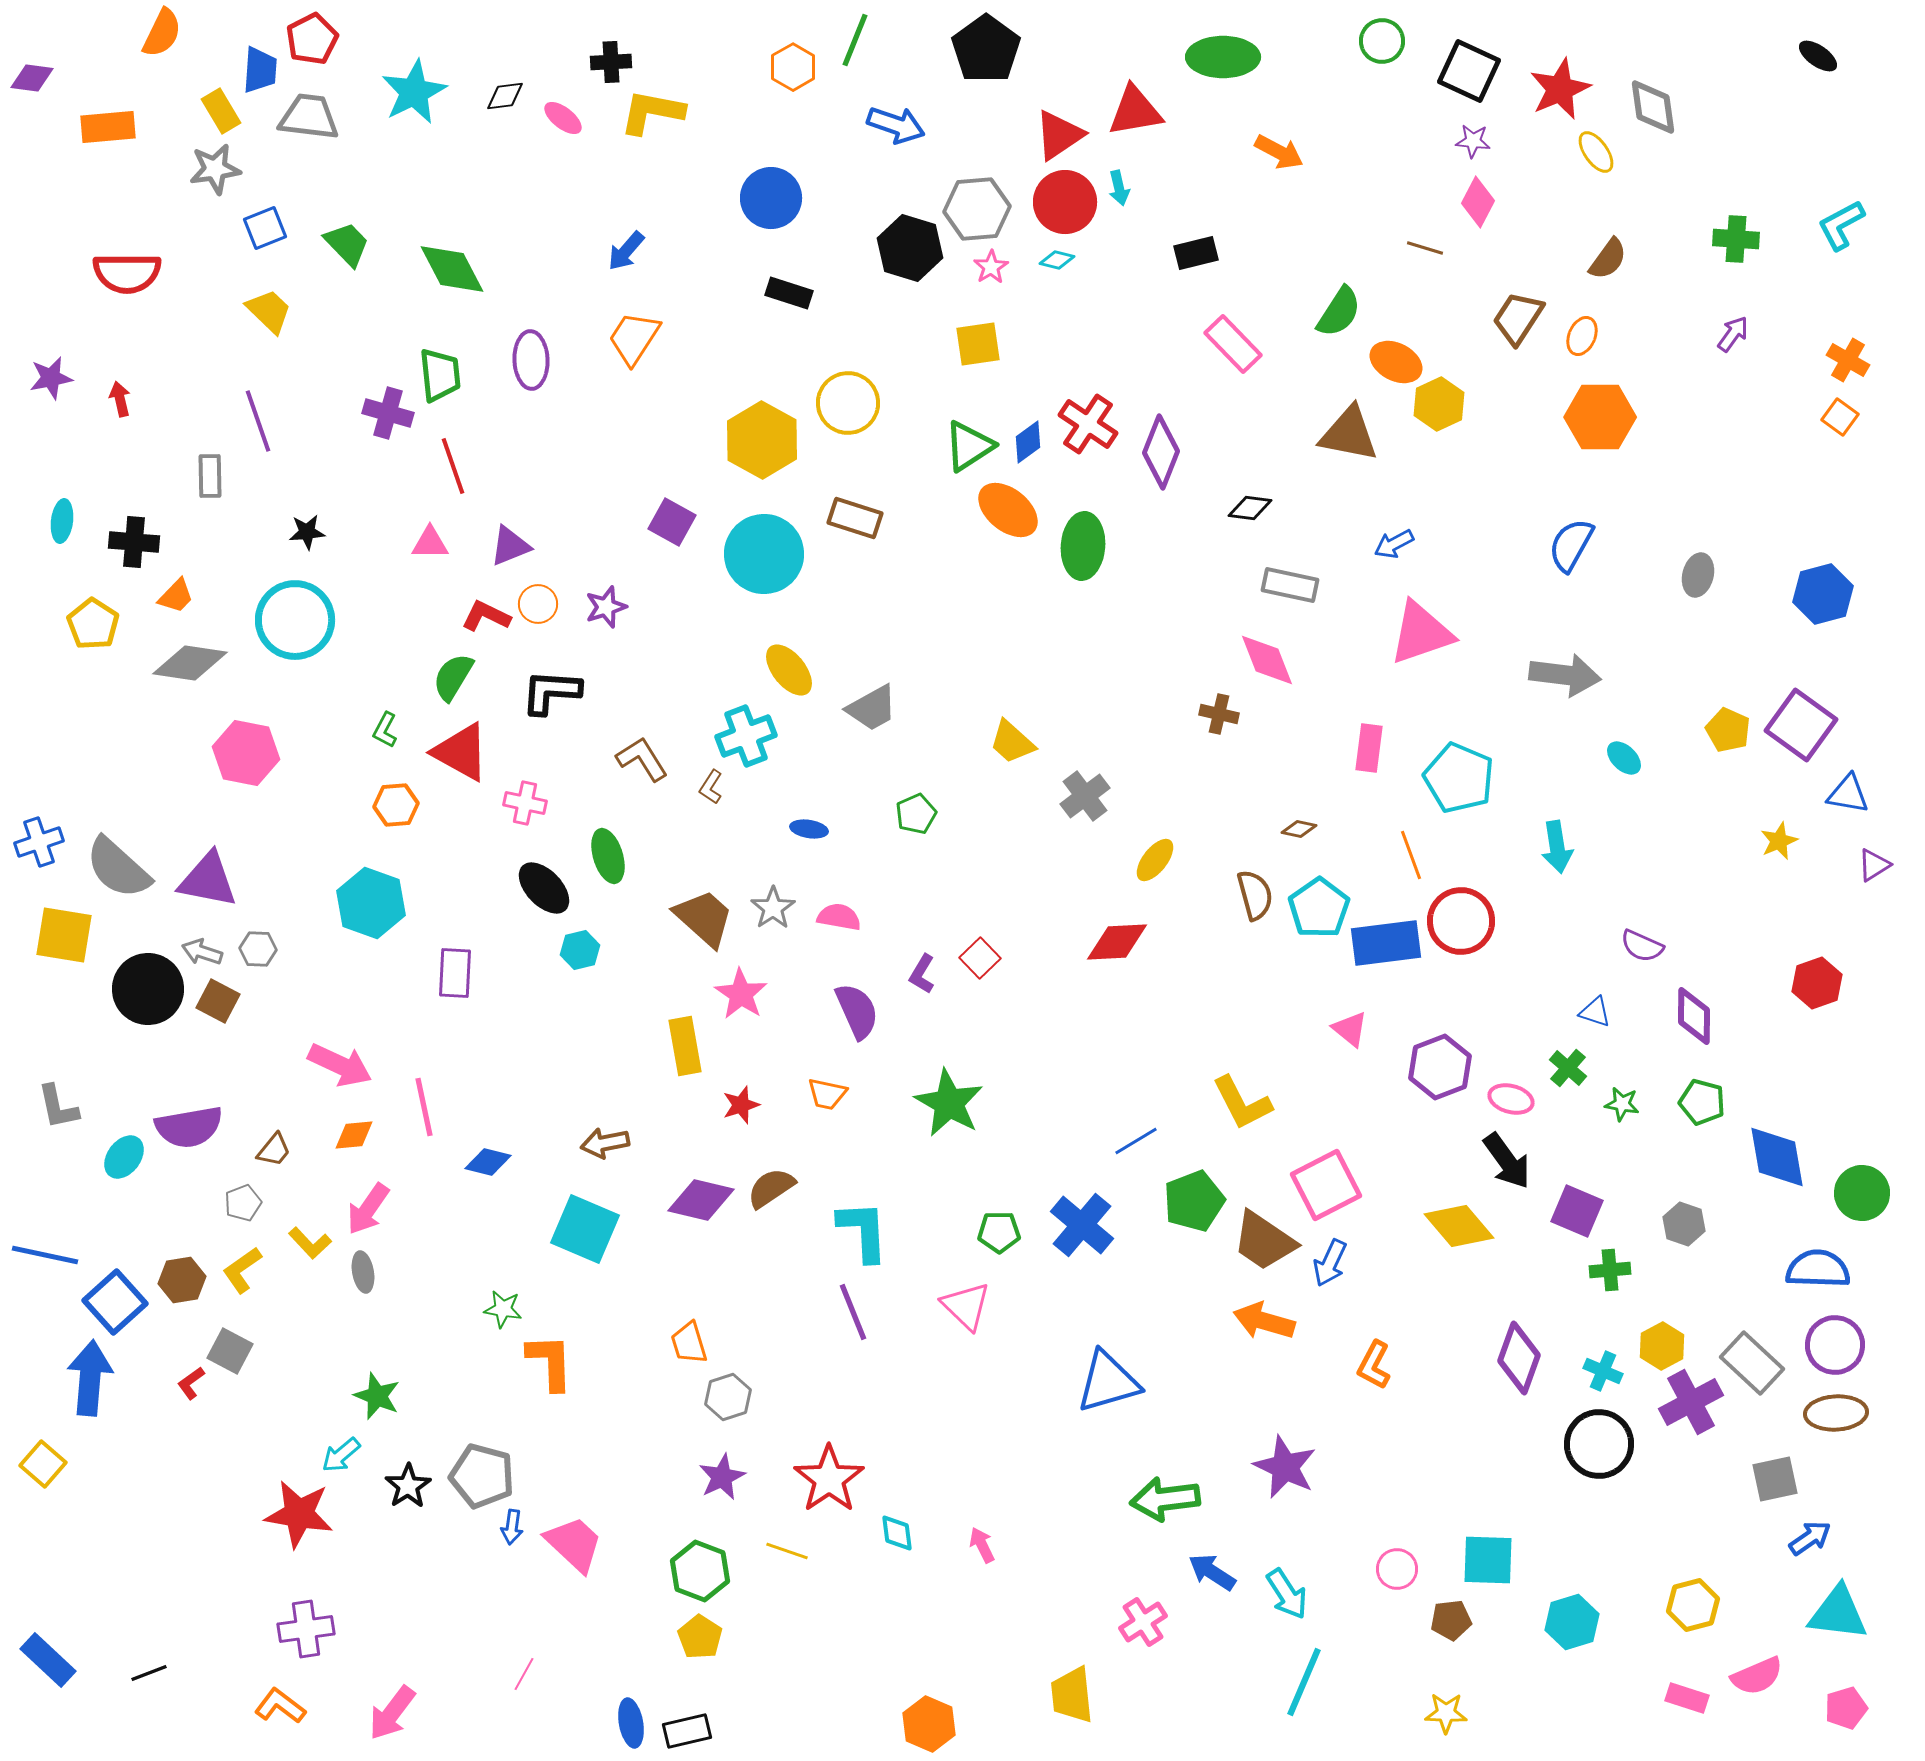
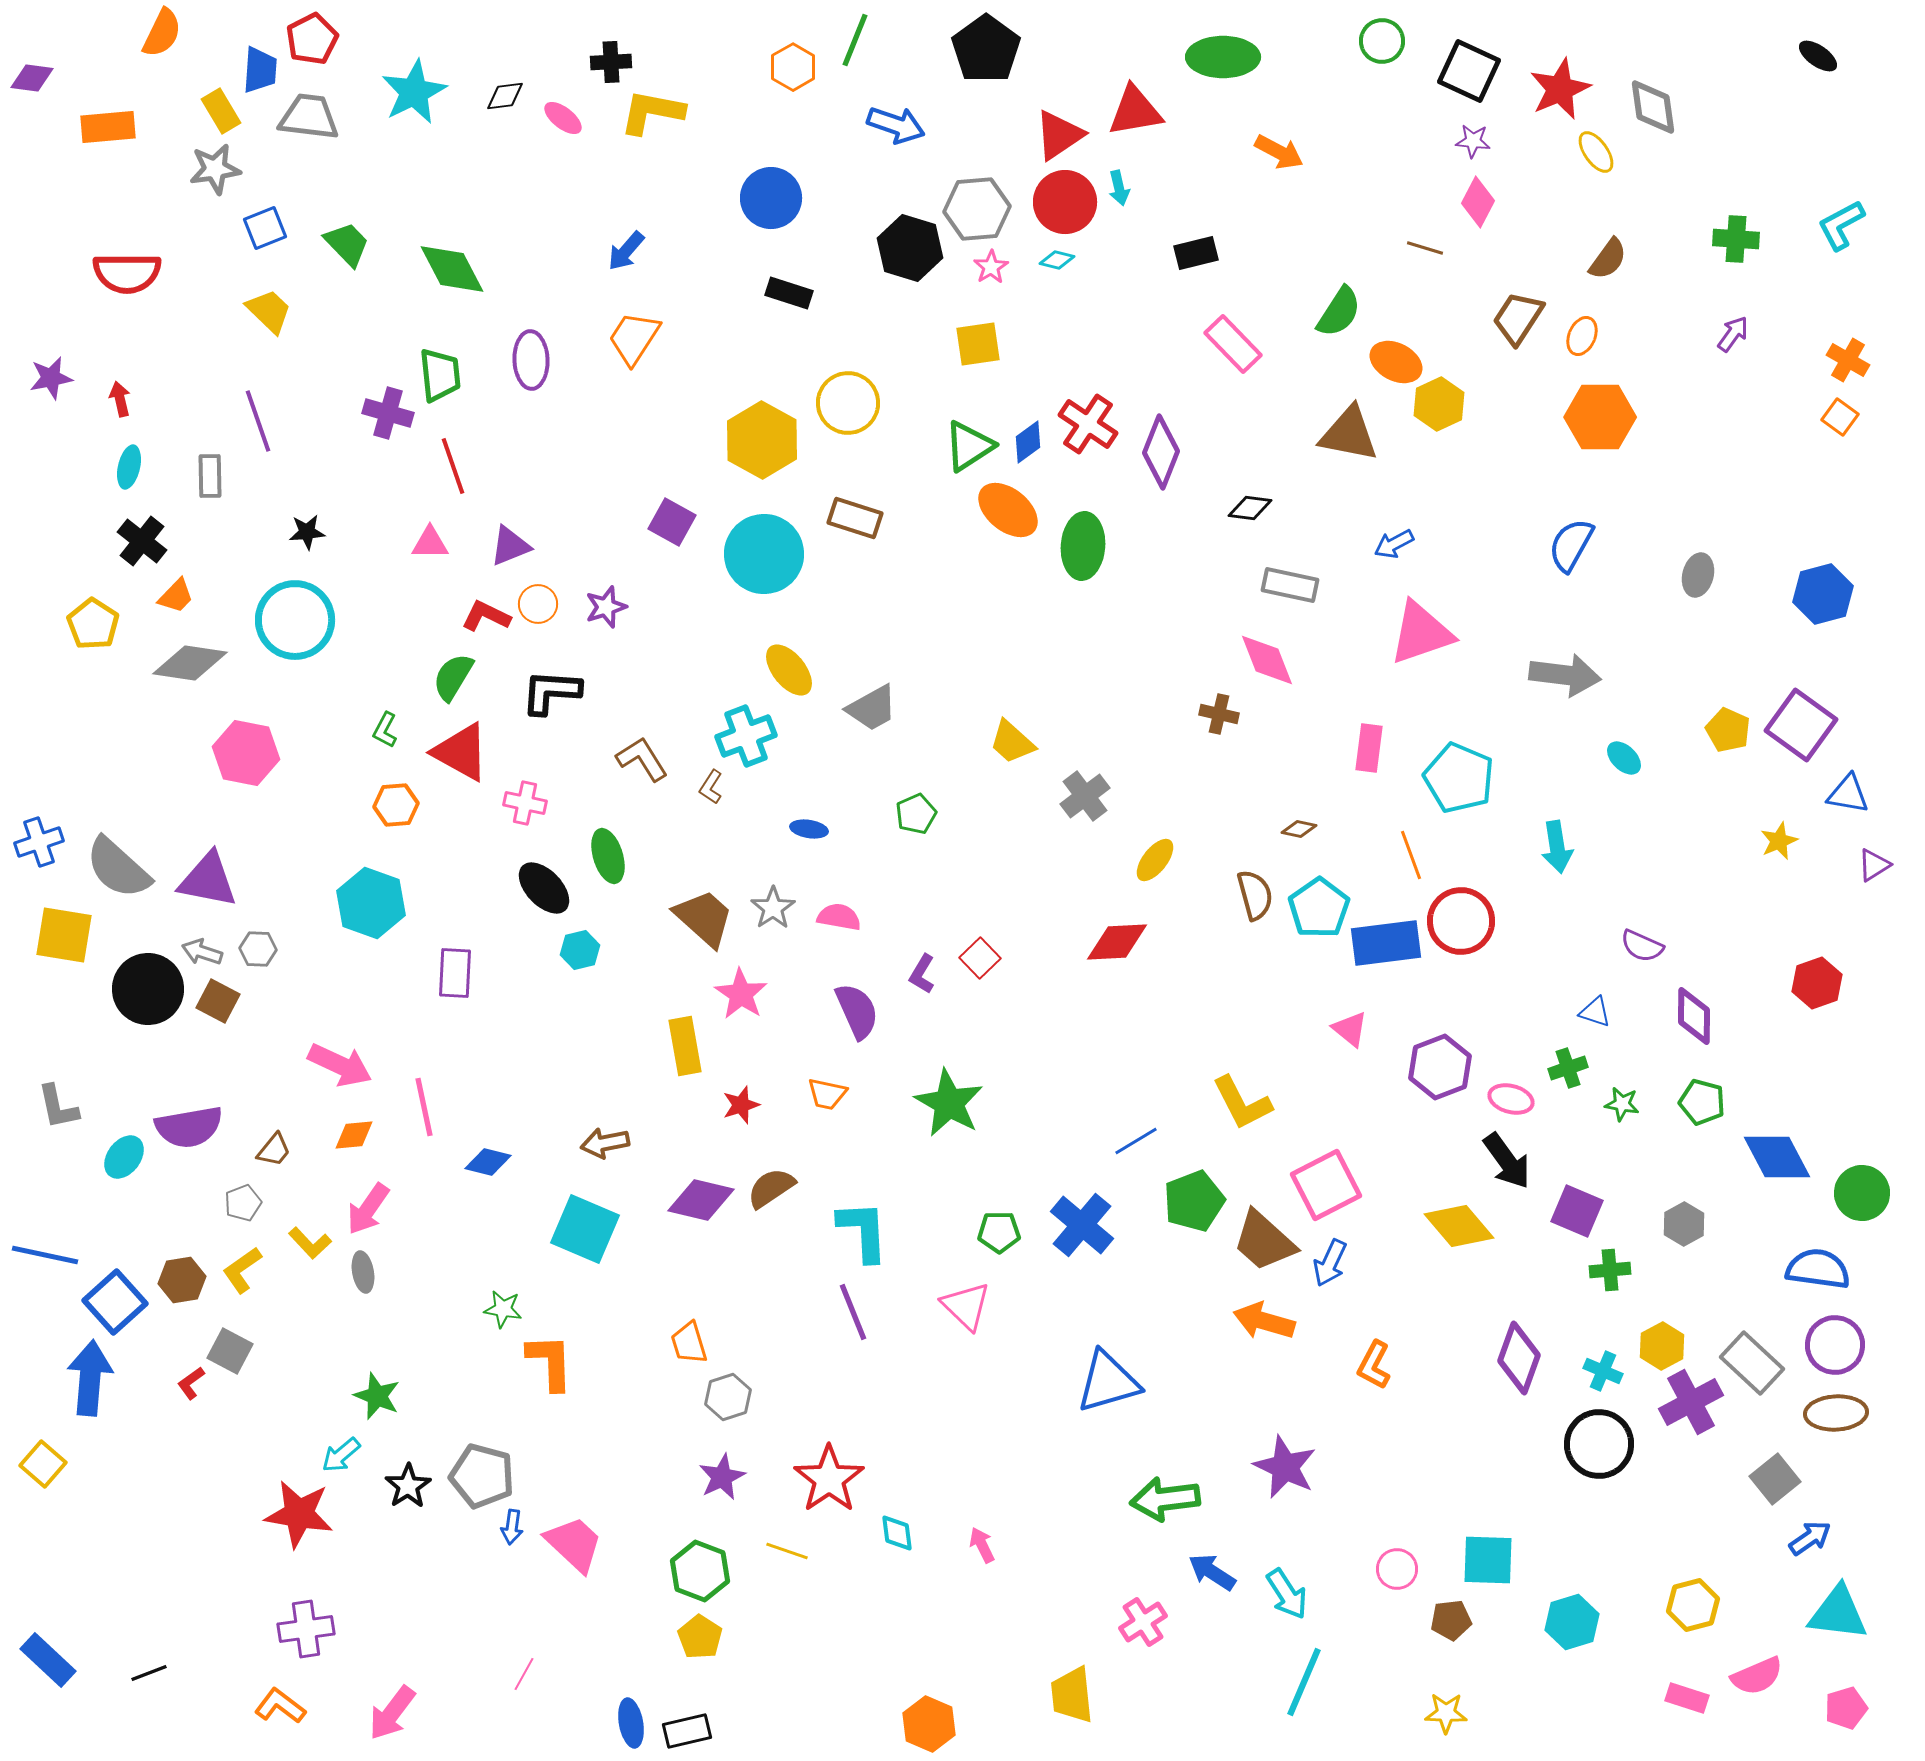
cyan ellipse at (62, 521): moved 67 px right, 54 px up; rotated 6 degrees clockwise
black cross at (134, 542): moved 8 px right, 1 px up; rotated 33 degrees clockwise
green cross at (1568, 1068): rotated 30 degrees clockwise
blue diamond at (1777, 1157): rotated 18 degrees counterclockwise
gray hexagon at (1684, 1224): rotated 12 degrees clockwise
brown trapezoid at (1264, 1241): rotated 8 degrees clockwise
blue semicircle at (1818, 1269): rotated 6 degrees clockwise
gray square at (1775, 1479): rotated 27 degrees counterclockwise
